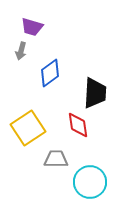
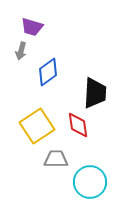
blue diamond: moved 2 px left, 1 px up
yellow square: moved 9 px right, 2 px up
